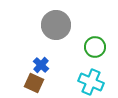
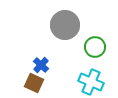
gray circle: moved 9 px right
